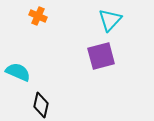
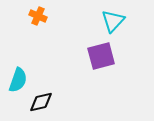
cyan triangle: moved 3 px right, 1 px down
cyan semicircle: moved 8 px down; rotated 85 degrees clockwise
black diamond: moved 3 px up; rotated 65 degrees clockwise
